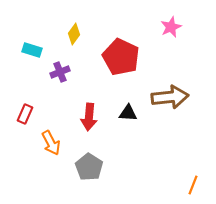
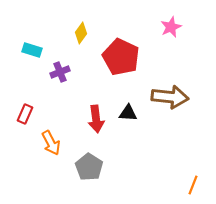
yellow diamond: moved 7 px right, 1 px up
brown arrow: rotated 12 degrees clockwise
red arrow: moved 7 px right, 2 px down; rotated 12 degrees counterclockwise
